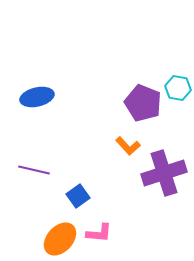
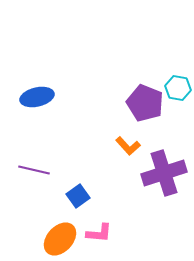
purple pentagon: moved 2 px right
